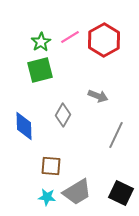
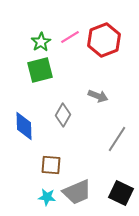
red hexagon: rotated 8 degrees clockwise
gray line: moved 1 px right, 4 px down; rotated 8 degrees clockwise
brown square: moved 1 px up
gray trapezoid: rotated 8 degrees clockwise
